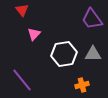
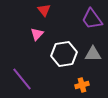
red triangle: moved 22 px right
pink triangle: moved 3 px right
purple line: moved 1 px up
